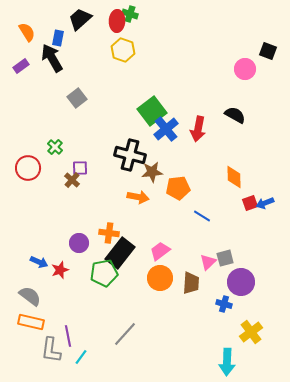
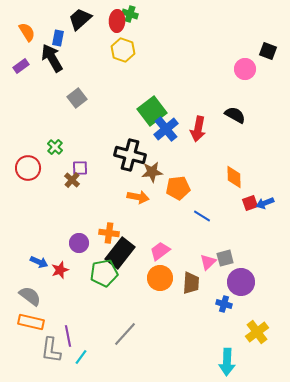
yellow cross at (251, 332): moved 6 px right
